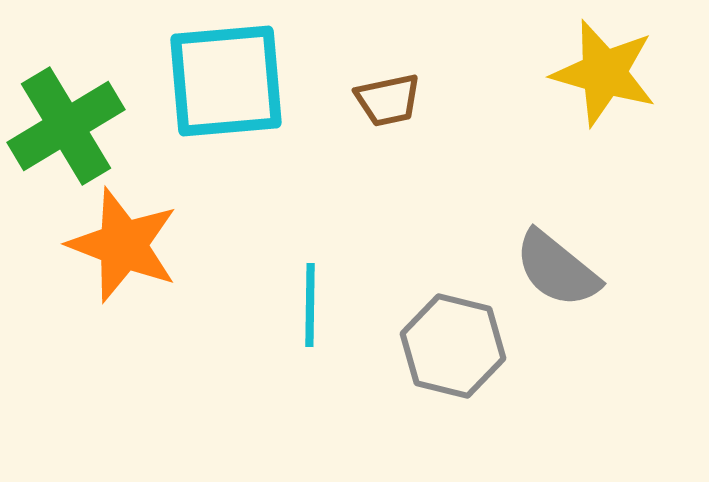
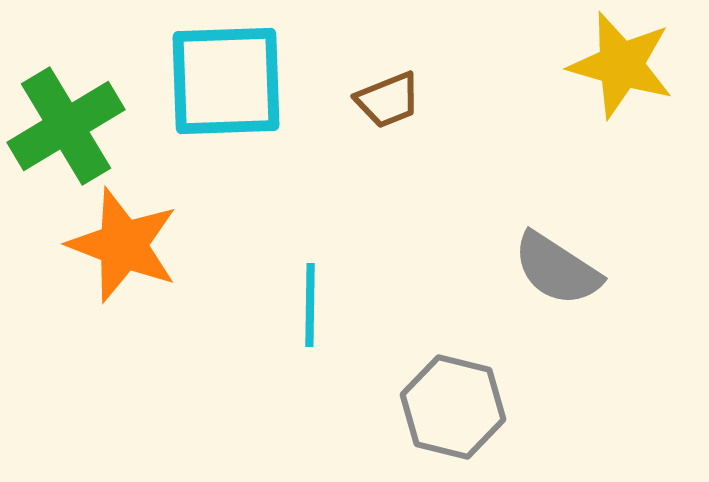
yellow star: moved 17 px right, 8 px up
cyan square: rotated 3 degrees clockwise
brown trapezoid: rotated 10 degrees counterclockwise
gray semicircle: rotated 6 degrees counterclockwise
gray hexagon: moved 61 px down
